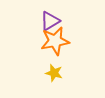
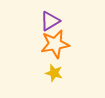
orange star: moved 3 px down
